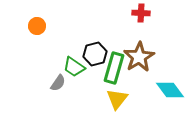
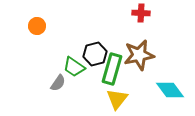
brown star: moved 2 px up; rotated 20 degrees clockwise
green rectangle: moved 2 px left, 1 px down
